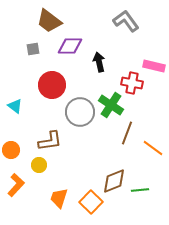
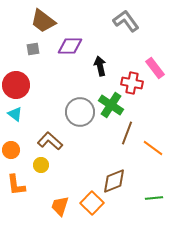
brown trapezoid: moved 6 px left
black arrow: moved 1 px right, 4 px down
pink rectangle: moved 1 px right, 2 px down; rotated 40 degrees clockwise
red circle: moved 36 px left
cyan triangle: moved 8 px down
brown L-shape: rotated 130 degrees counterclockwise
yellow circle: moved 2 px right
orange L-shape: rotated 130 degrees clockwise
green line: moved 14 px right, 8 px down
orange trapezoid: moved 1 px right, 8 px down
orange square: moved 1 px right, 1 px down
